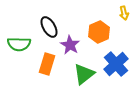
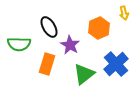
orange hexagon: moved 4 px up
